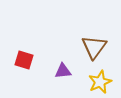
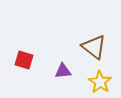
brown triangle: rotated 28 degrees counterclockwise
yellow star: rotated 15 degrees counterclockwise
